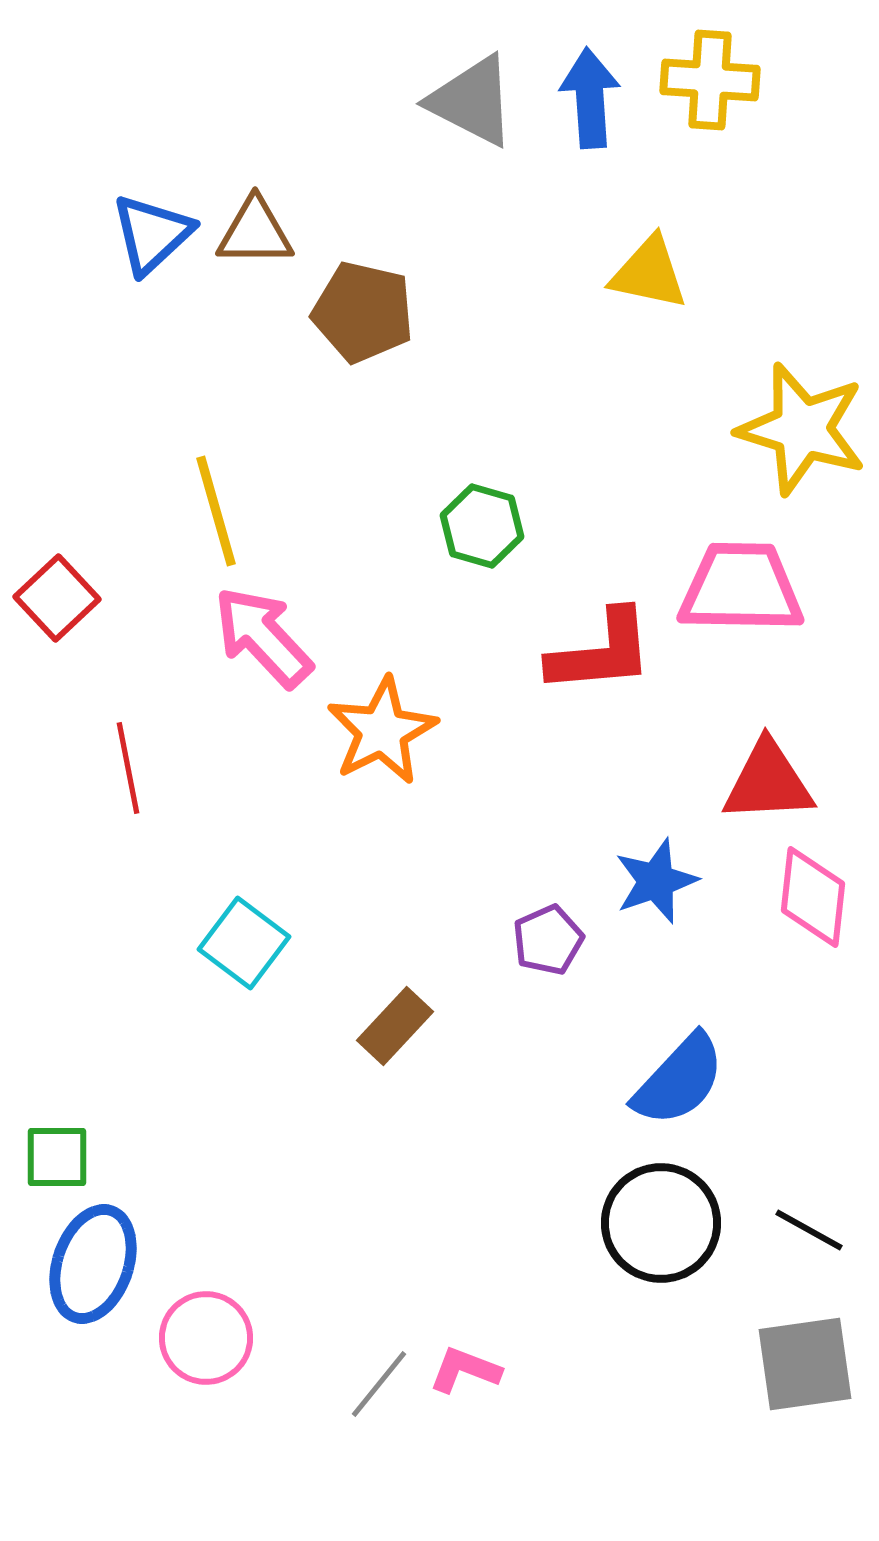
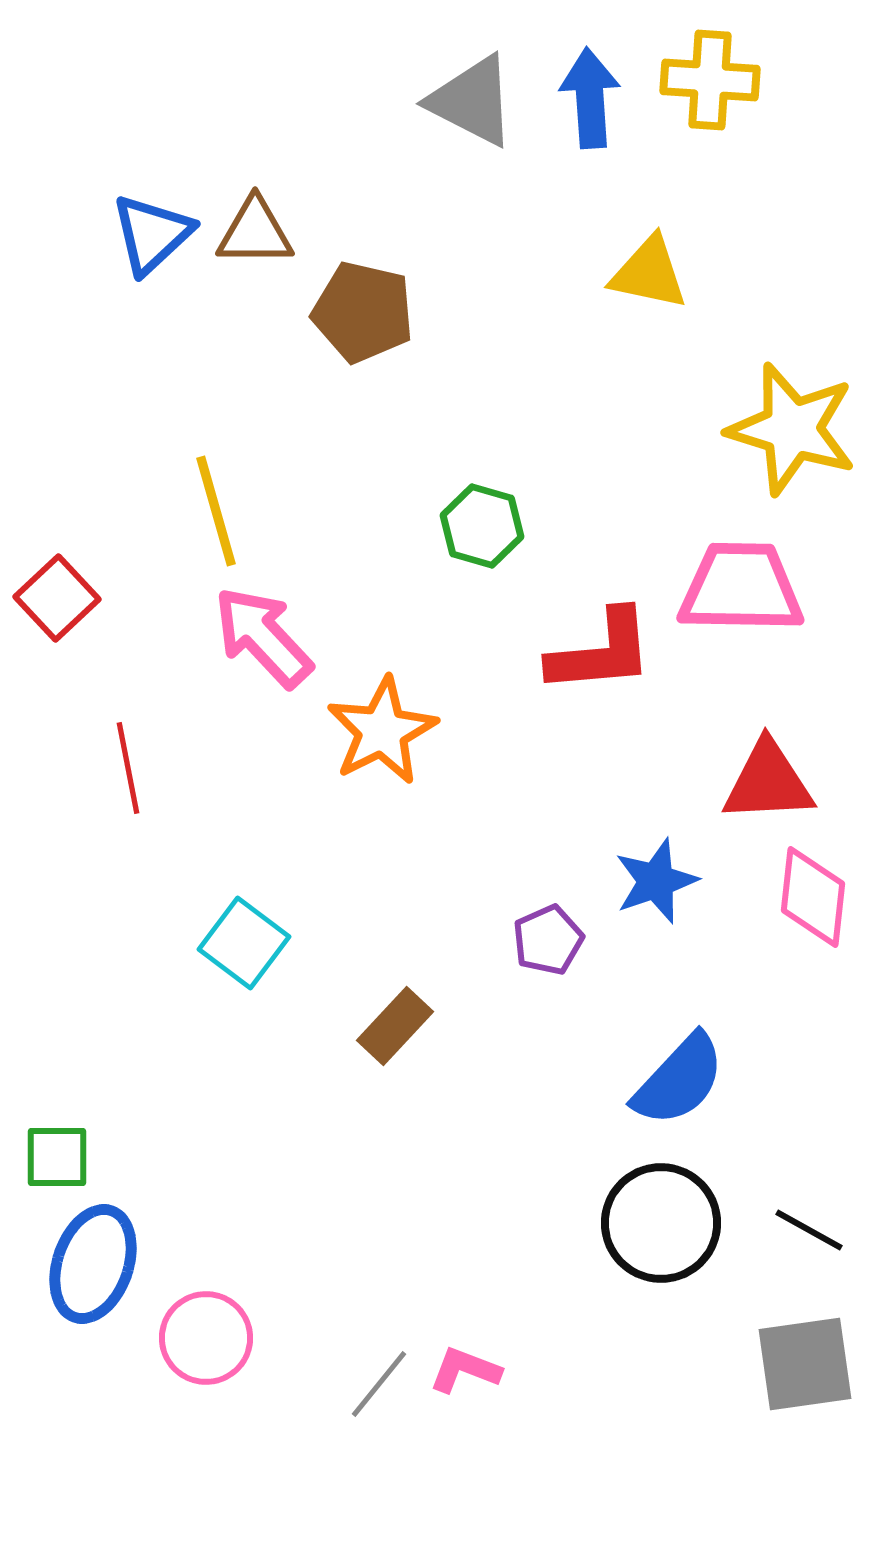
yellow star: moved 10 px left
